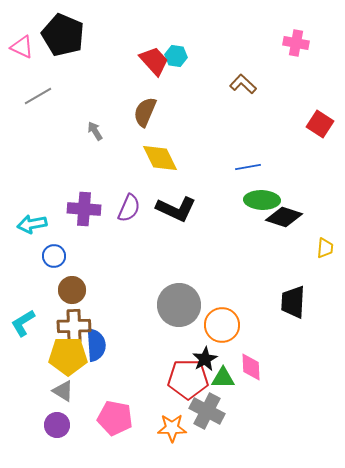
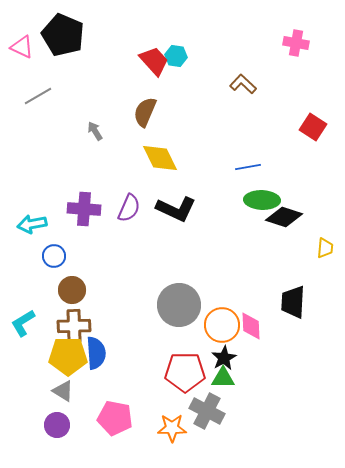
red square: moved 7 px left, 3 px down
blue semicircle: moved 8 px down
black star: moved 19 px right, 1 px up
pink diamond: moved 41 px up
red pentagon: moved 3 px left, 7 px up
